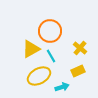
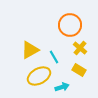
orange circle: moved 20 px right, 6 px up
yellow triangle: moved 1 px left, 1 px down
cyan line: moved 3 px right, 1 px down
yellow rectangle: moved 1 px right, 1 px up; rotated 56 degrees clockwise
